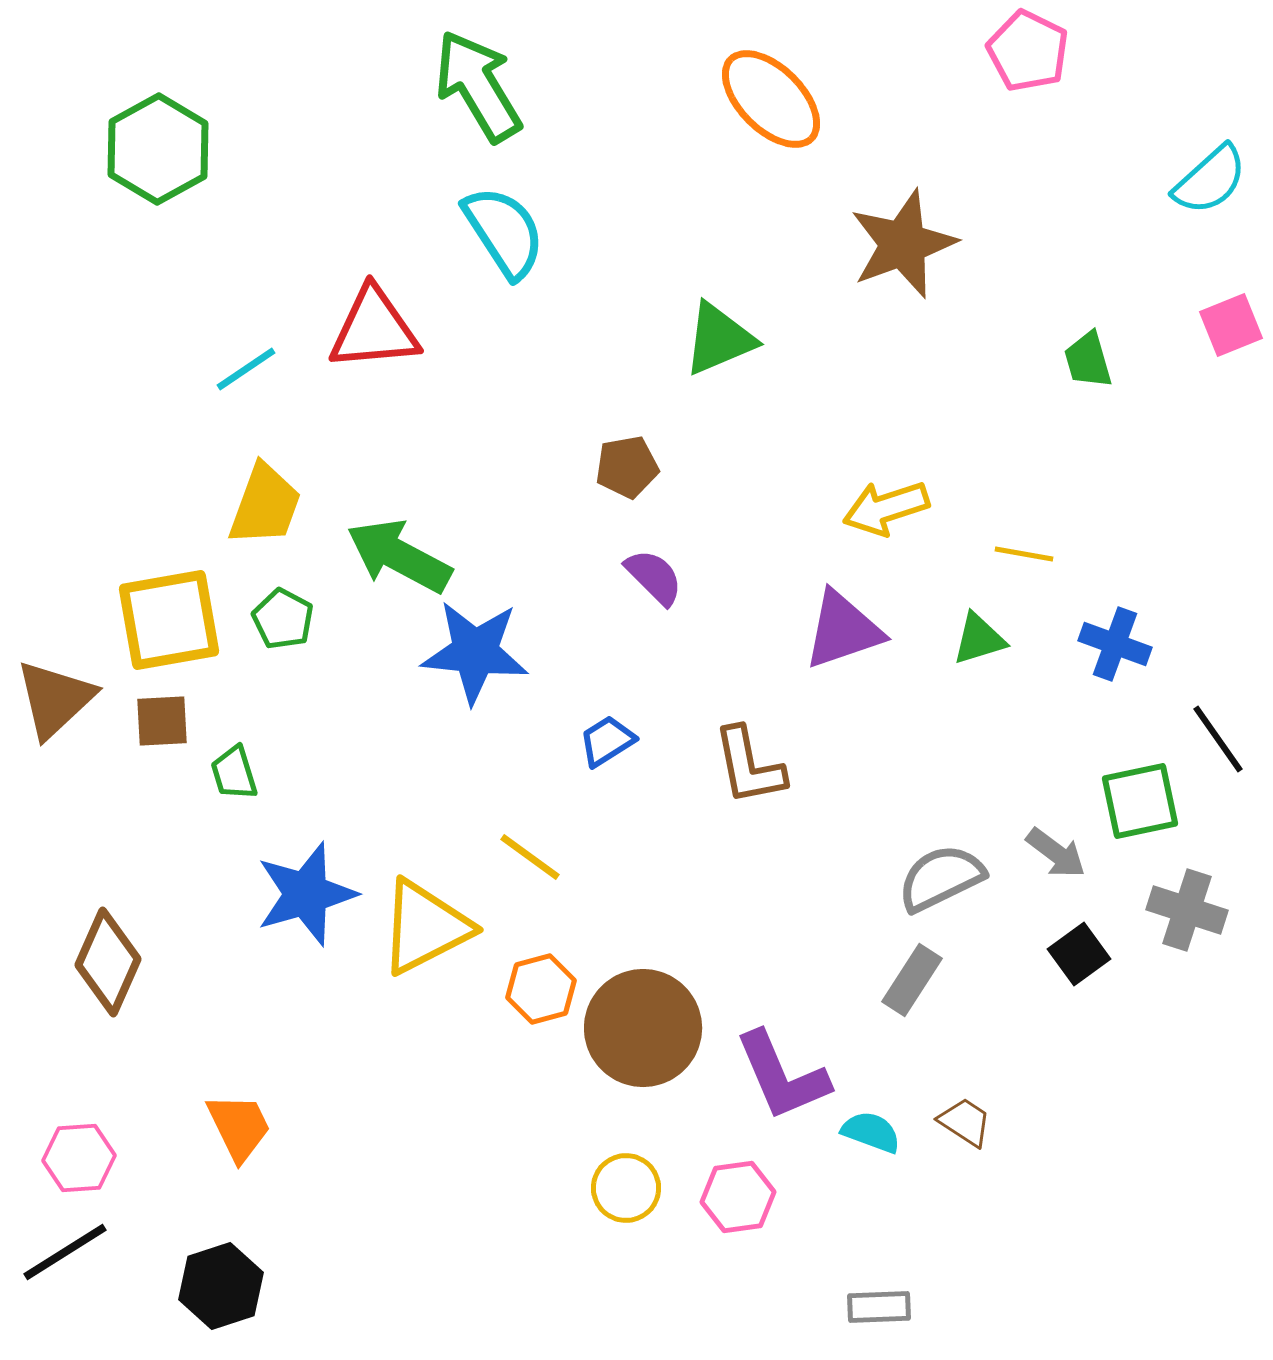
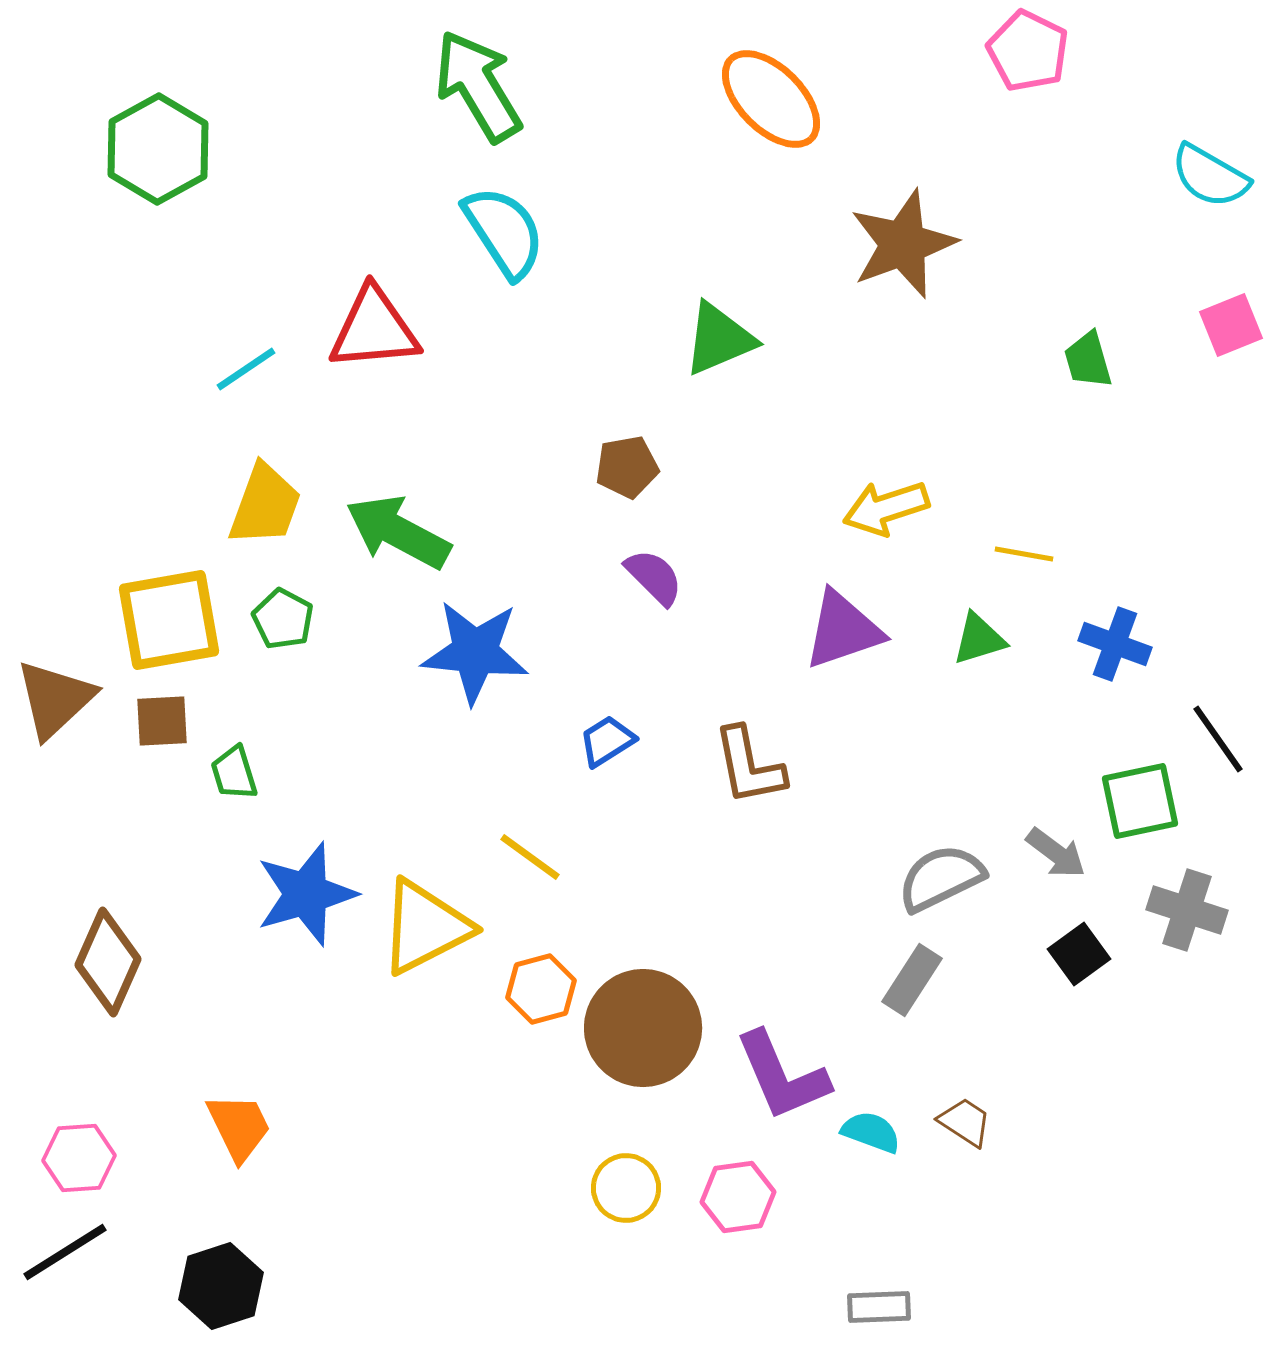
cyan semicircle at (1210, 180): moved 4 px up; rotated 72 degrees clockwise
green arrow at (399, 556): moved 1 px left, 24 px up
